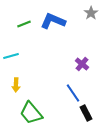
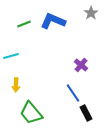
purple cross: moved 1 px left, 1 px down
